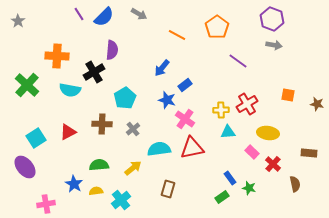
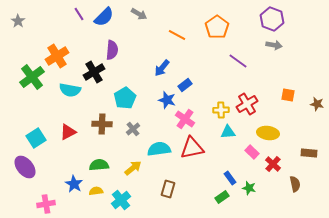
orange cross at (57, 56): rotated 35 degrees counterclockwise
green cross at (27, 85): moved 5 px right, 8 px up; rotated 10 degrees clockwise
